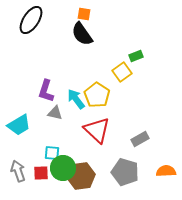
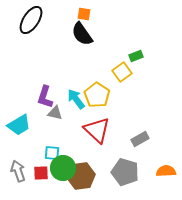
purple L-shape: moved 1 px left, 6 px down
